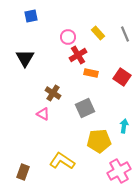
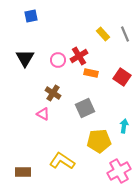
yellow rectangle: moved 5 px right, 1 px down
pink circle: moved 10 px left, 23 px down
red cross: moved 1 px right, 1 px down
brown rectangle: rotated 70 degrees clockwise
